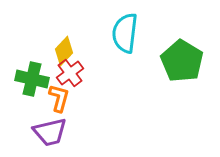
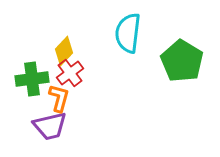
cyan semicircle: moved 3 px right
green cross: rotated 20 degrees counterclockwise
purple trapezoid: moved 6 px up
